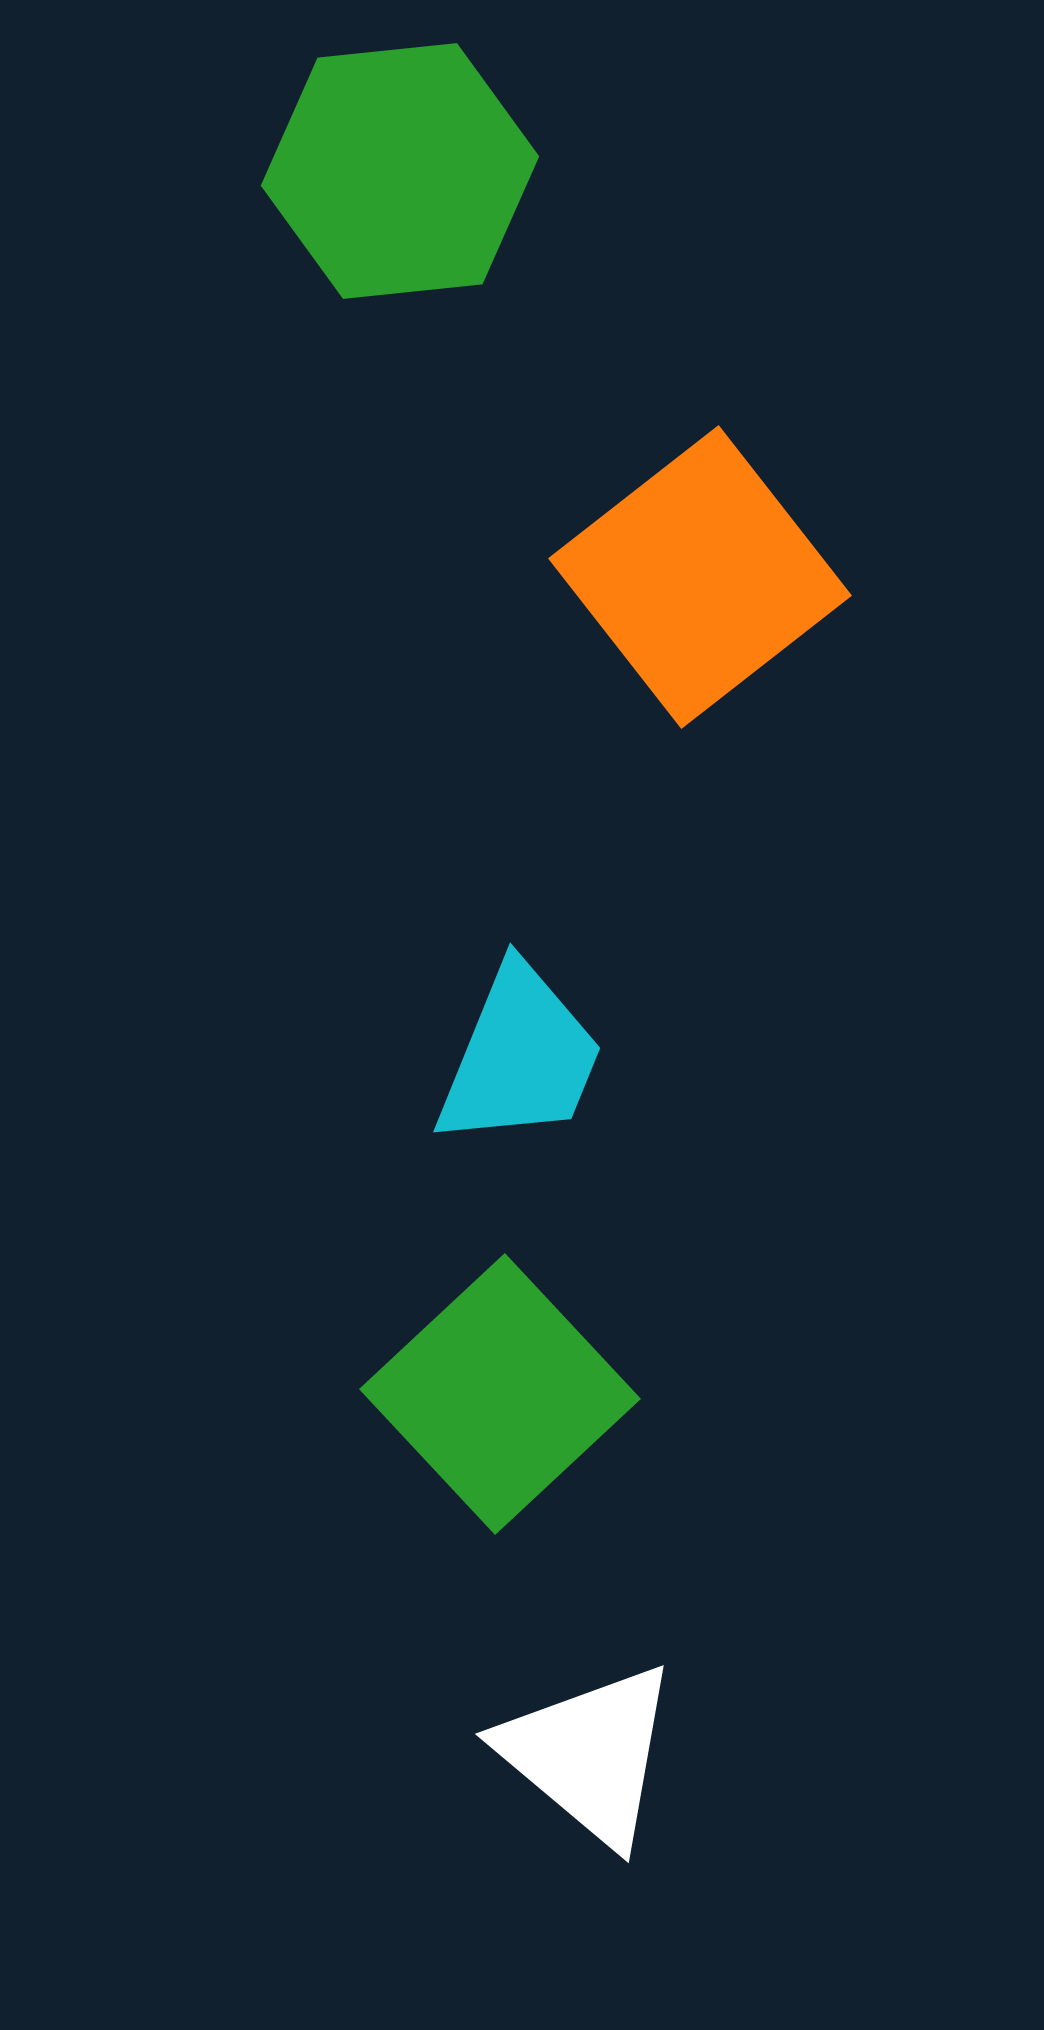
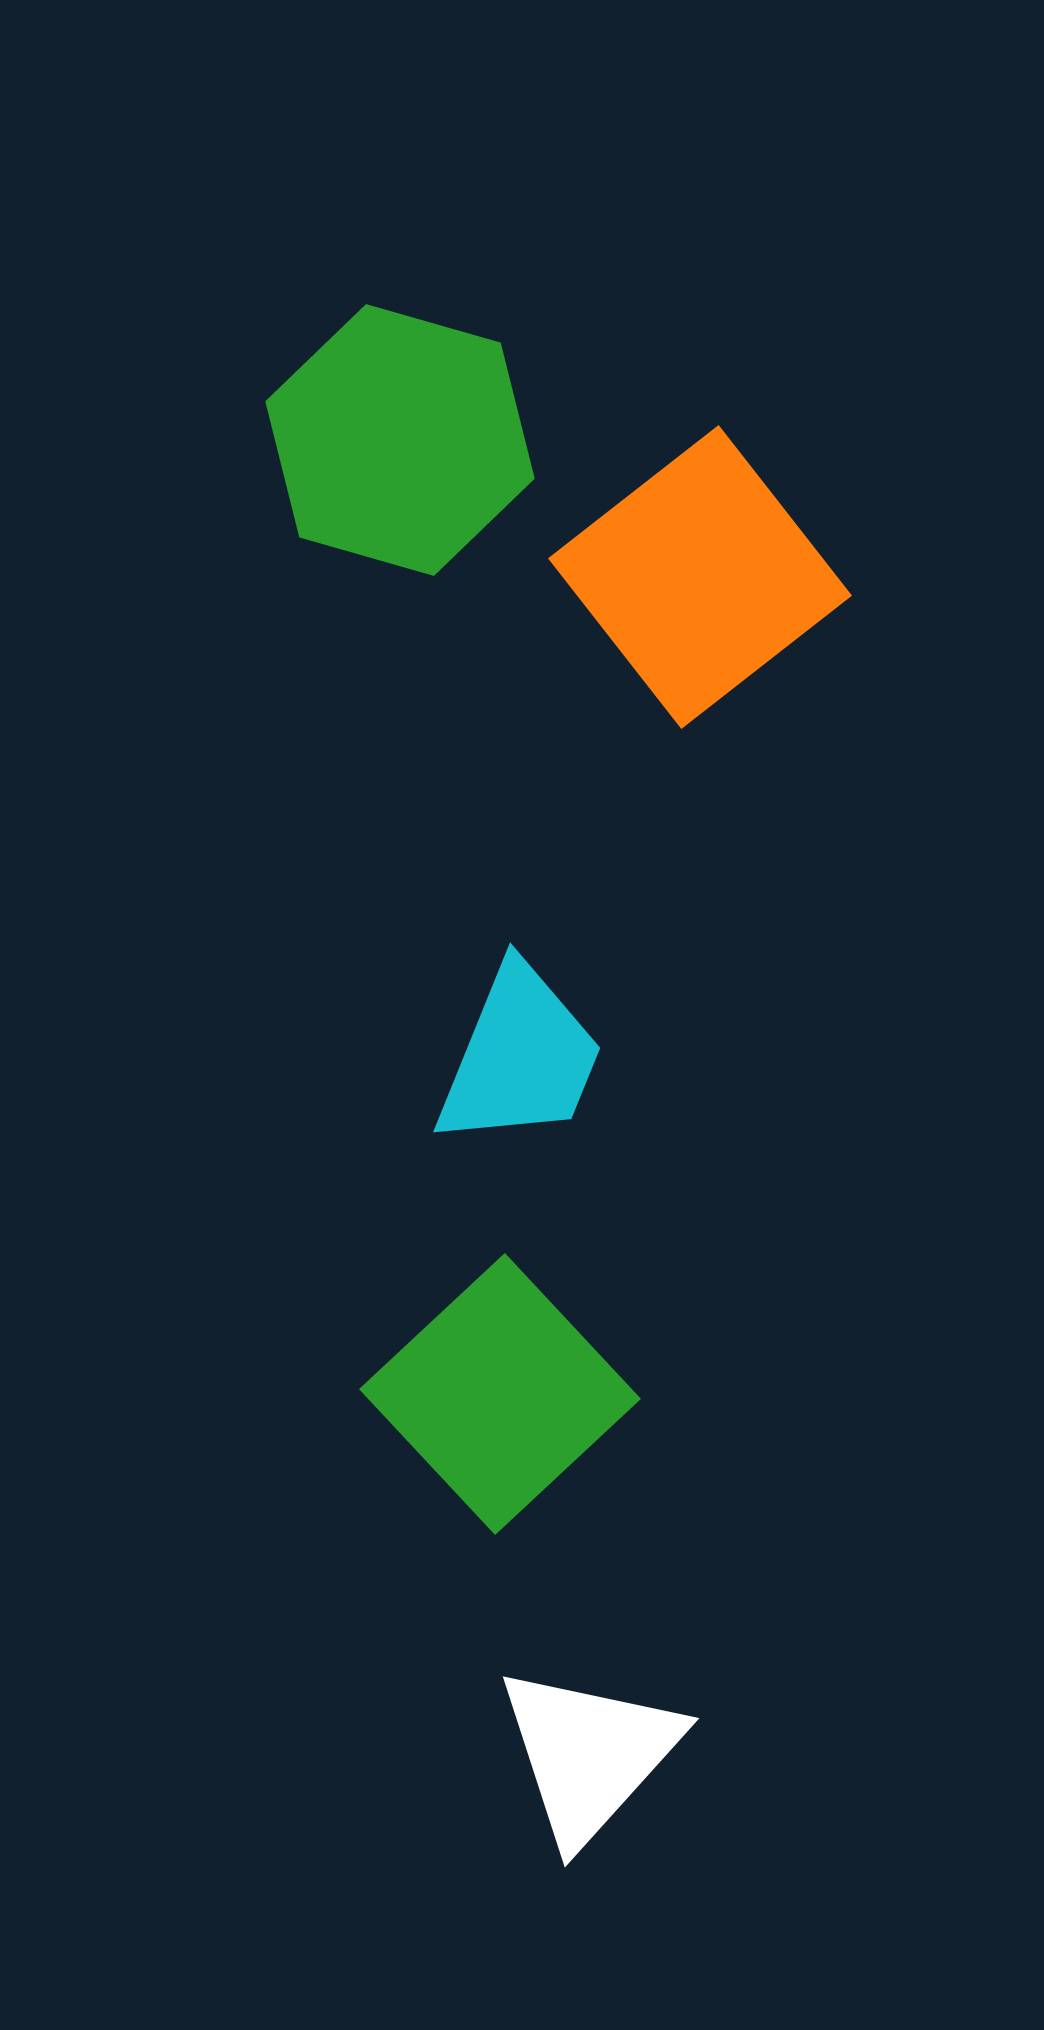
green hexagon: moved 269 px down; rotated 22 degrees clockwise
white triangle: rotated 32 degrees clockwise
